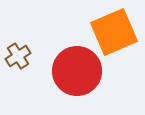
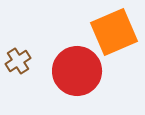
brown cross: moved 5 px down
